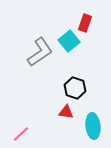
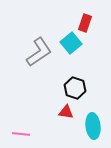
cyan square: moved 2 px right, 2 px down
gray L-shape: moved 1 px left
pink line: rotated 48 degrees clockwise
